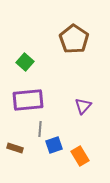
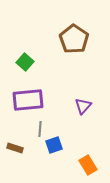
orange rectangle: moved 8 px right, 9 px down
